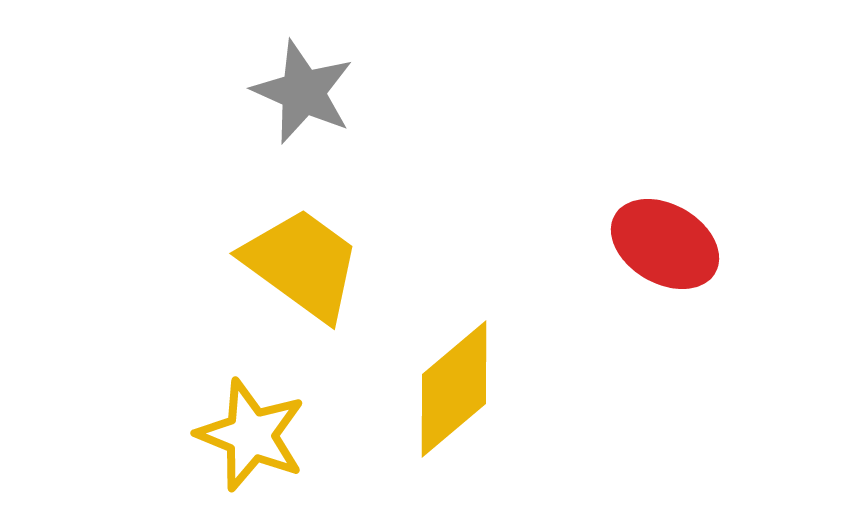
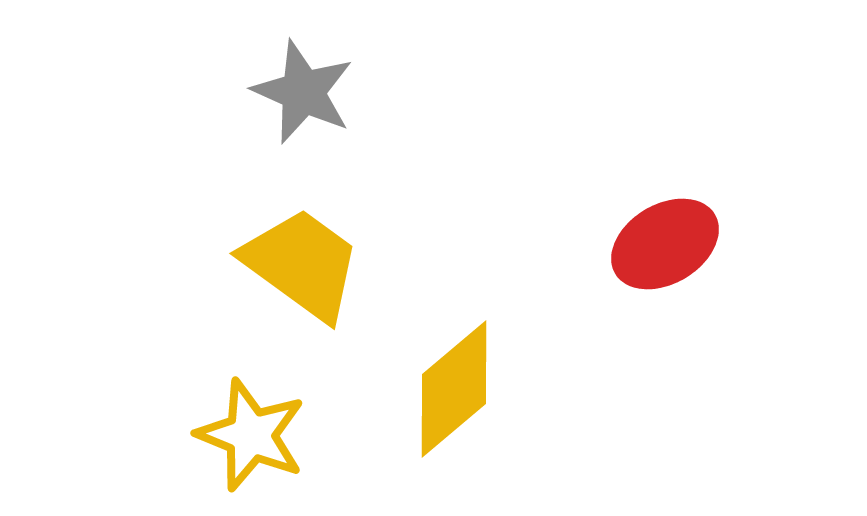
red ellipse: rotated 61 degrees counterclockwise
